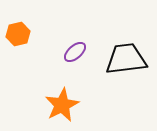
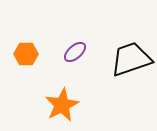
orange hexagon: moved 8 px right, 20 px down; rotated 15 degrees clockwise
black trapezoid: moved 5 px right; rotated 12 degrees counterclockwise
